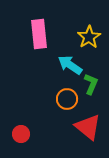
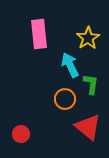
yellow star: moved 1 px left, 1 px down
cyan arrow: rotated 30 degrees clockwise
green L-shape: rotated 15 degrees counterclockwise
orange circle: moved 2 px left
